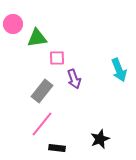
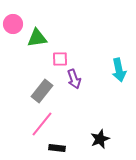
pink square: moved 3 px right, 1 px down
cyan arrow: rotated 10 degrees clockwise
